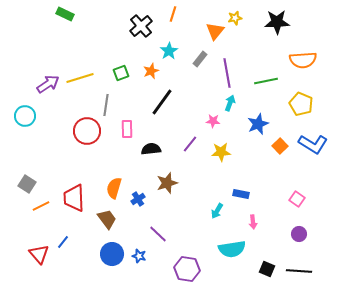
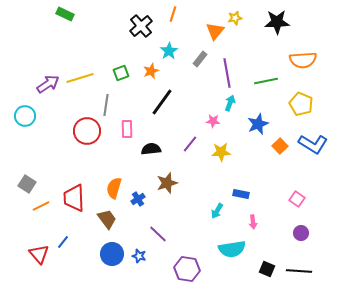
purple circle at (299, 234): moved 2 px right, 1 px up
